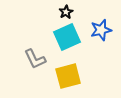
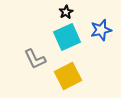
yellow square: rotated 12 degrees counterclockwise
